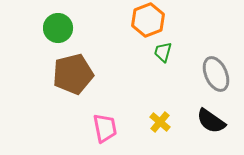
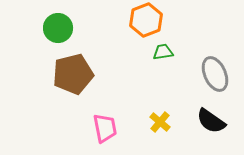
orange hexagon: moved 2 px left
green trapezoid: rotated 65 degrees clockwise
gray ellipse: moved 1 px left
